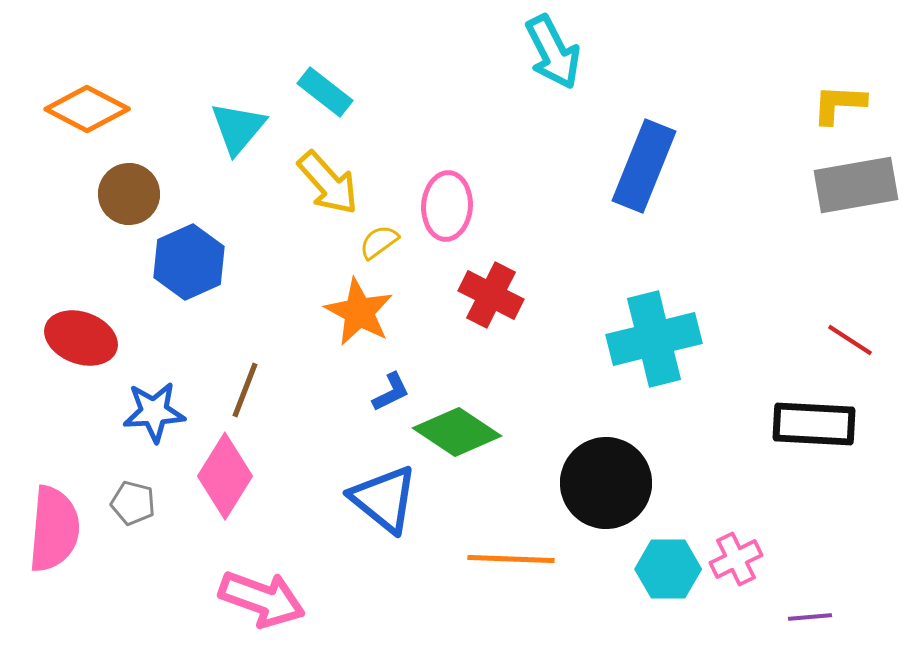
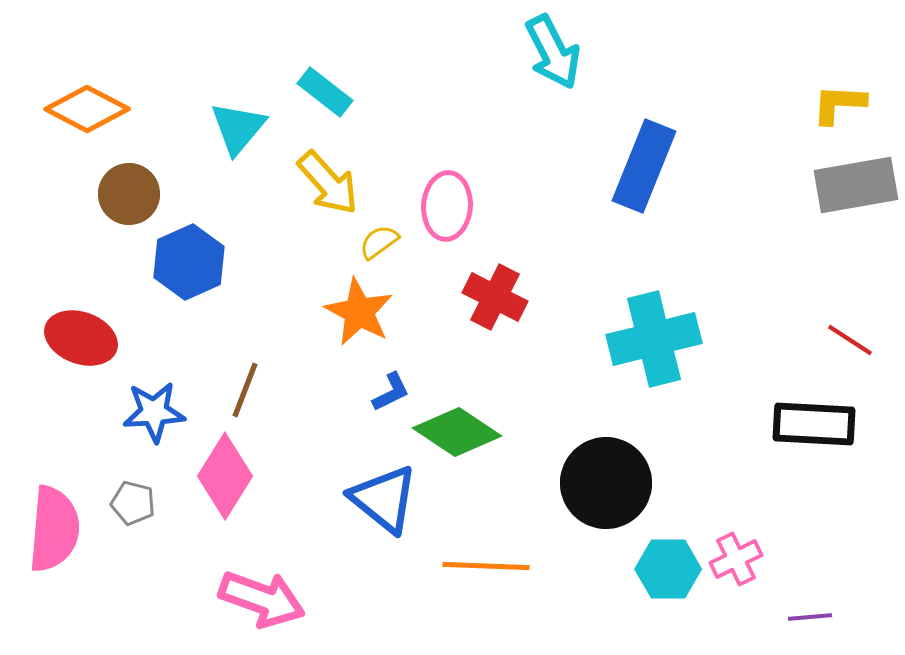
red cross: moved 4 px right, 2 px down
orange line: moved 25 px left, 7 px down
